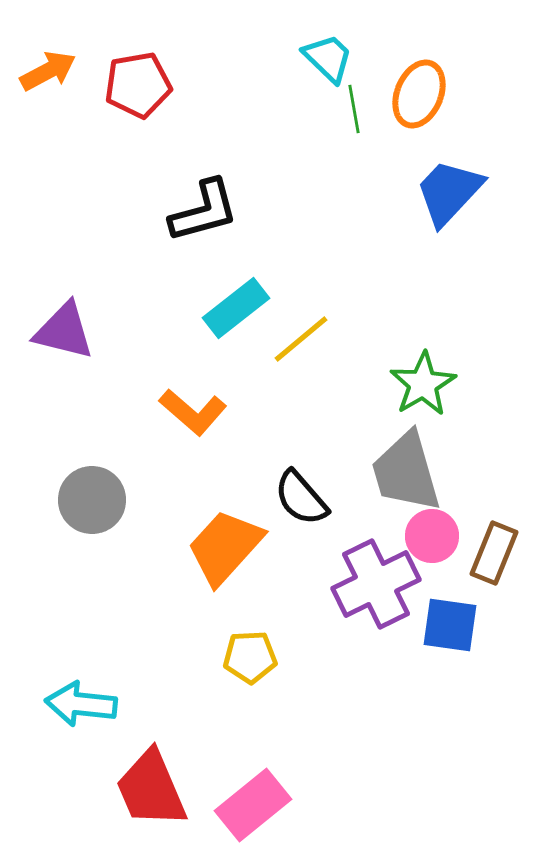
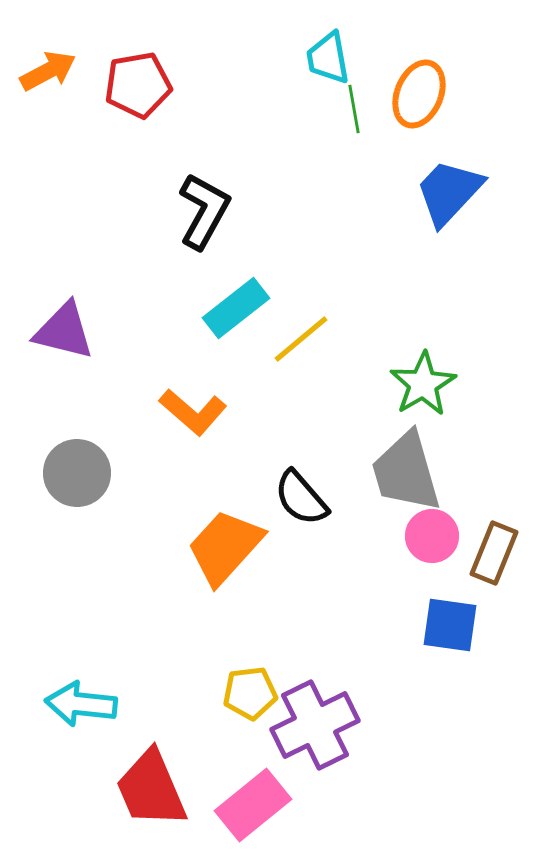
cyan trapezoid: rotated 144 degrees counterclockwise
black L-shape: rotated 46 degrees counterclockwise
gray circle: moved 15 px left, 27 px up
purple cross: moved 61 px left, 141 px down
yellow pentagon: moved 36 px down; rotated 4 degrees counterclockwise
